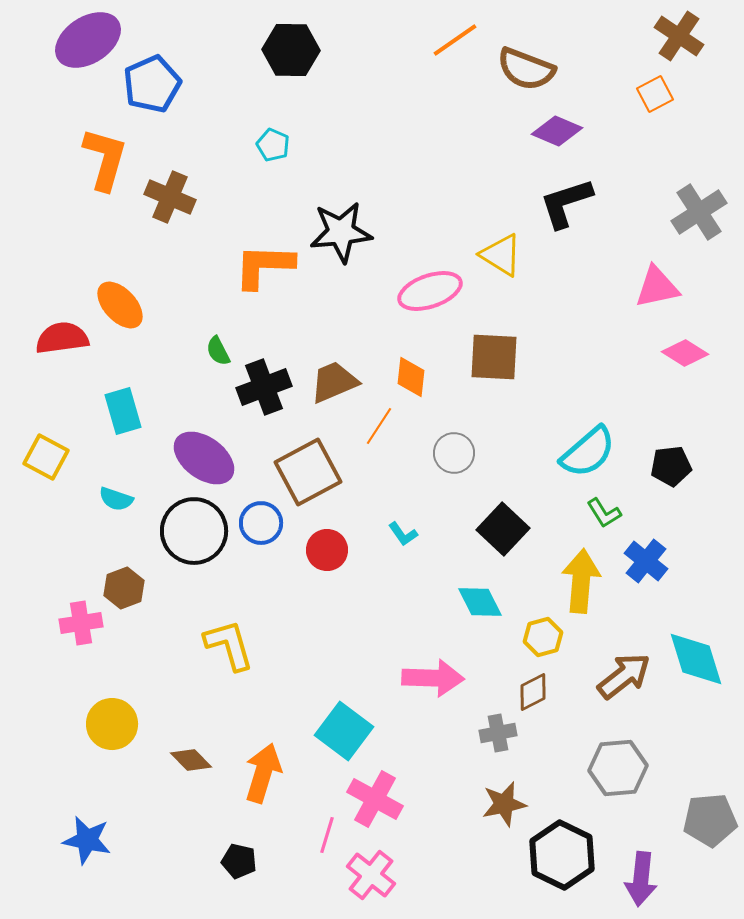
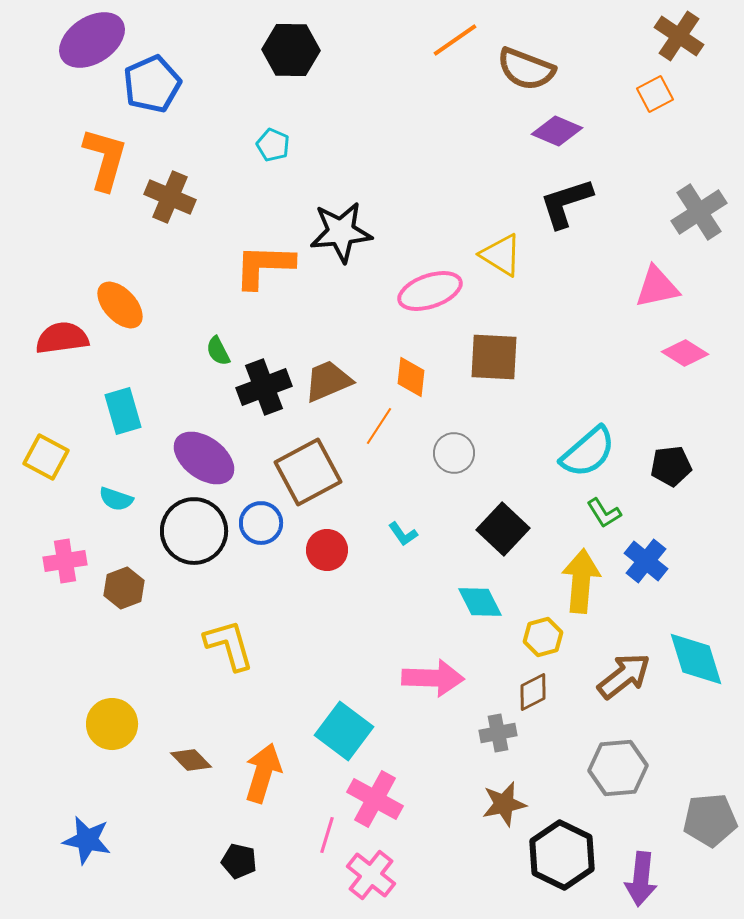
purple ellipse at (88, 40): moved 4 px right
brown trapezoid at (334, 382): moved 6 px left, 1 px up
pink cross at (81, 623): moved 16 px left, 62 px up
